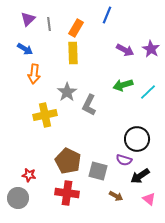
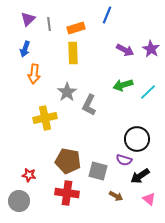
orange rectangle: rotated 42 degrees clockwise
blue arrow: rotated 77 degrees clockwise
yellow cross: moved 3 px down
brown pentagon: rotated 15 degrees counterclockwise
gray circle: moved 1 px right, 3 px down
